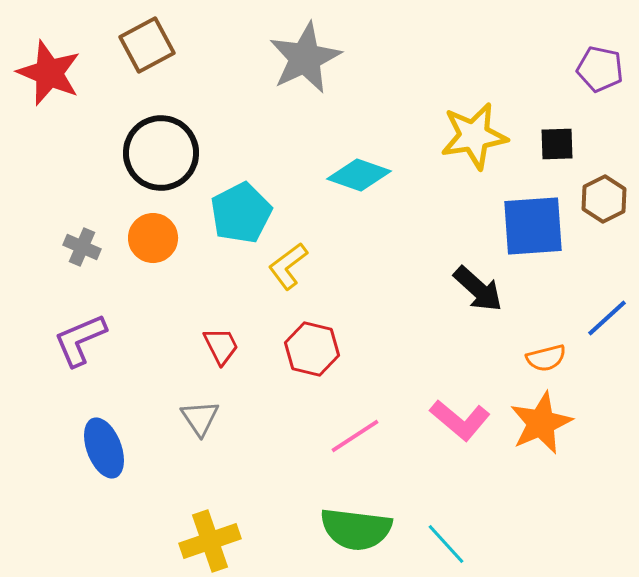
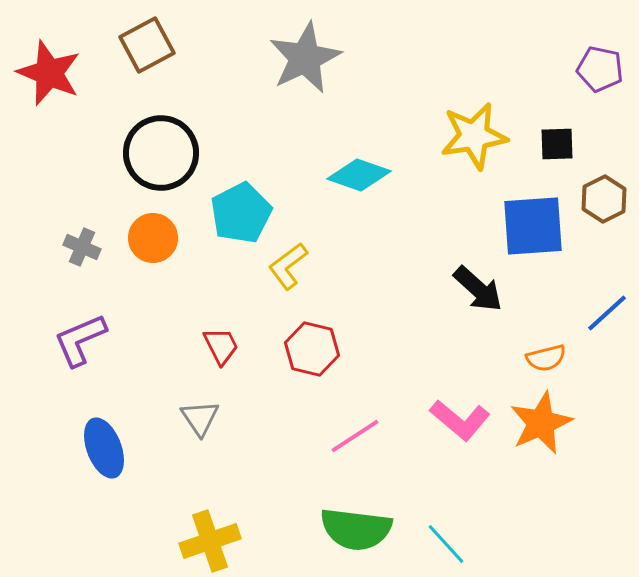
blue line: moved 5 px up
